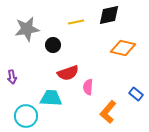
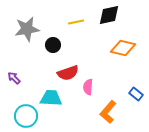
purple arrow: moved 2 px right, 1 px down; rotated 144 degrees clockwise
